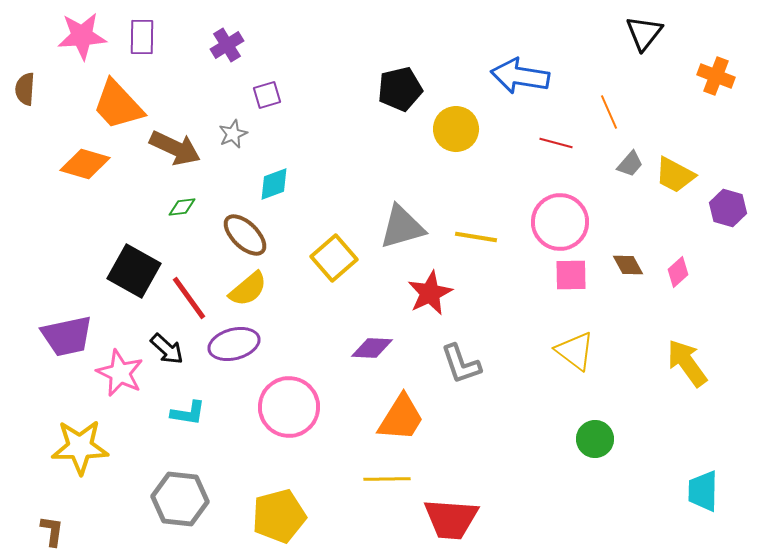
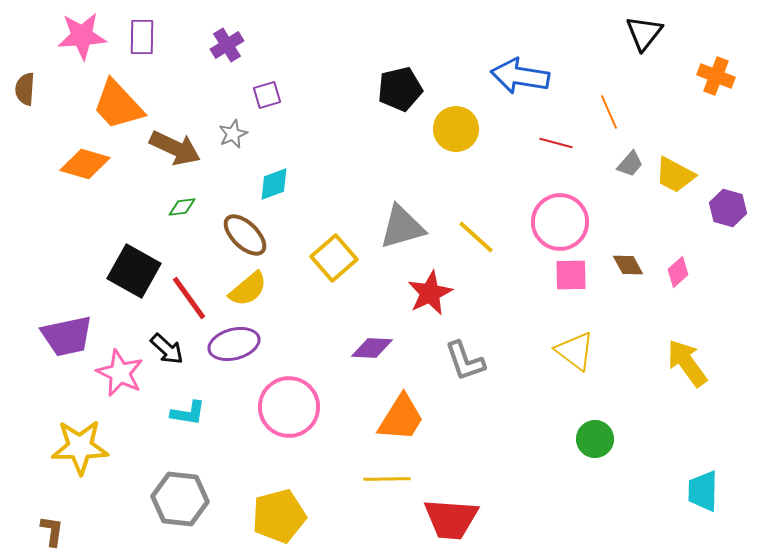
yellow line at (476, 237): rotated 33 degrees clockwise
gray L-shape at (461, 364): moved 4 px right, 3 px up
